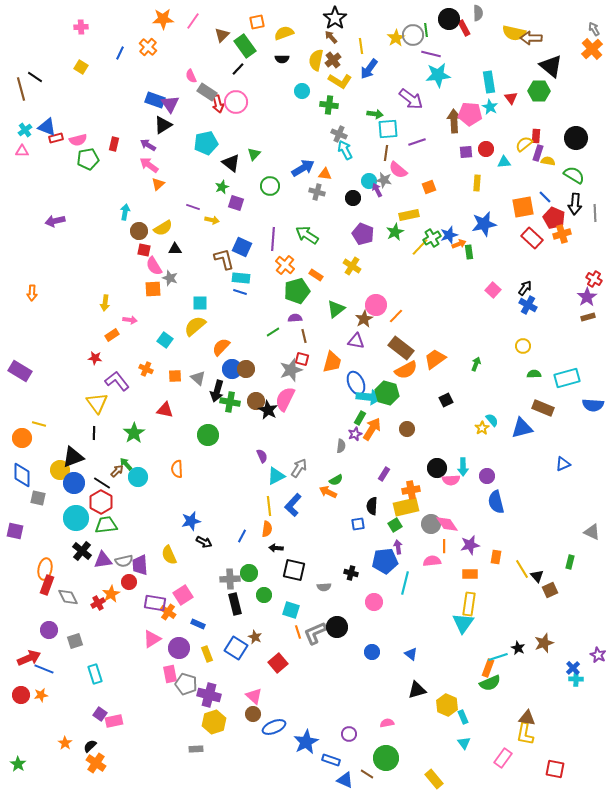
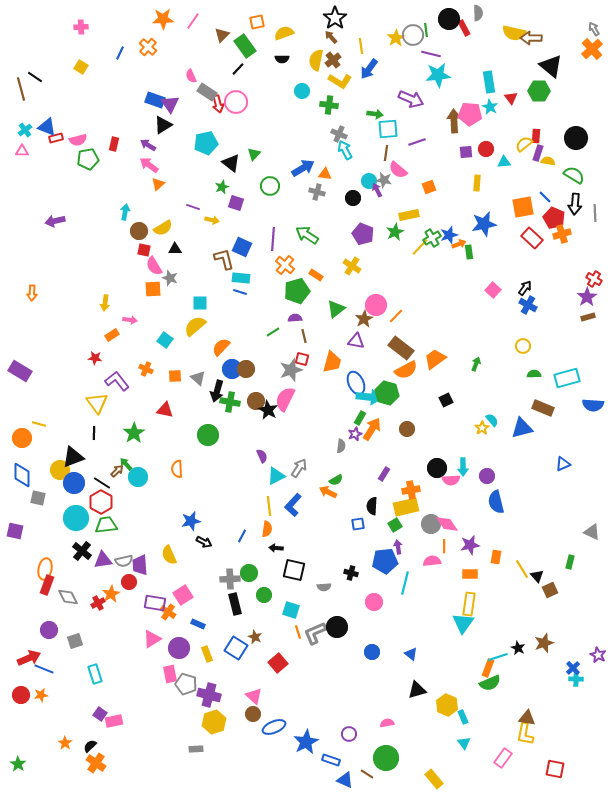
purple arrow at (411, 99): rotated 15 degrees counterclockwise
